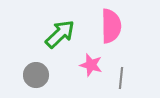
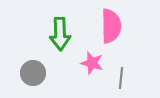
green arrow: rotated 132 degrees clockwise
pink star: moved 1 px right, 2 px up
gray circle: moved 3 px left, 2 px up
